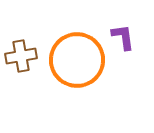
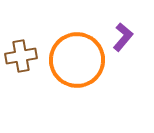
purple L-shape: rotated 48 degrees clockwise
